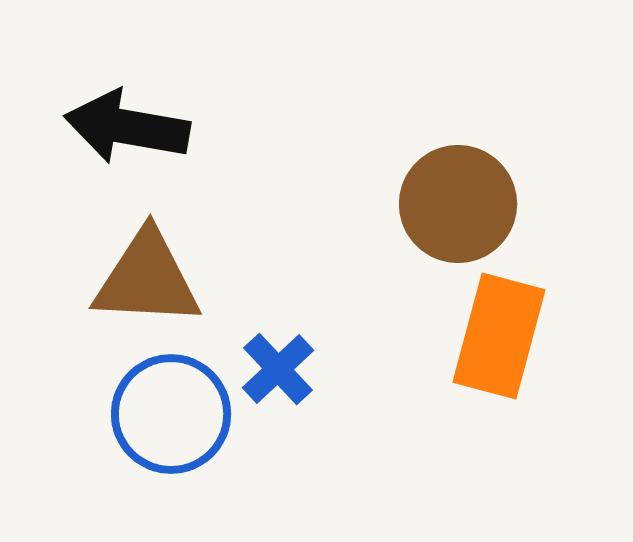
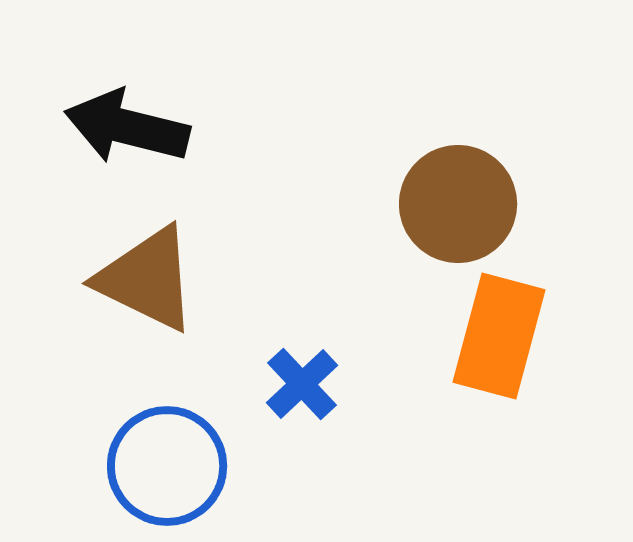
black arrow: rotated 4 degrees clockwise
brown triangle: rotated 23 degrees clockwise
blue cross: moved 24 px right, 15 px down
blue circle: moved 4 px left, 52 px down
